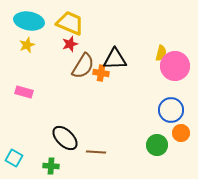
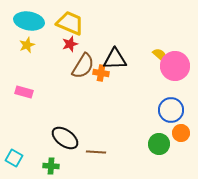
yellow semicircle: moved 1 px left, 2 px down; rotated 63 degrees counterclockwise
black ellipse: rotated 8 degrees counterclockwise
green circle: moved 2 px right, 1 px up
